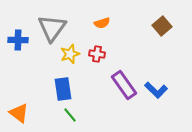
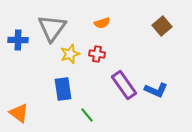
blue L-shape: rotated 20 degrees counterclockwise
green line: moved 17 px right
